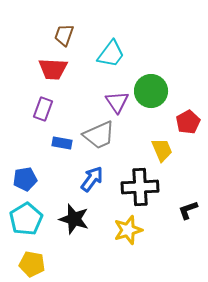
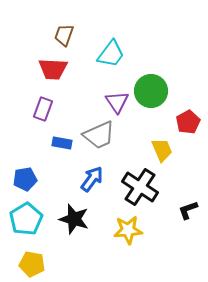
black cross: rotated 36 degrees clockwise
yellow star: rotated 12 degrees clockwise
